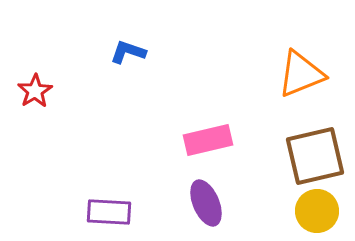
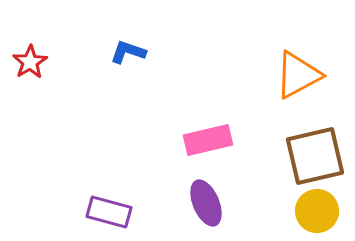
orange triangle: moved 3 px left, 1 px down; rotated 6 degrees counterclockwise
red star: moved 5 px left, 29 px up
purple rectangle: rotated 12 degrees clockwise
